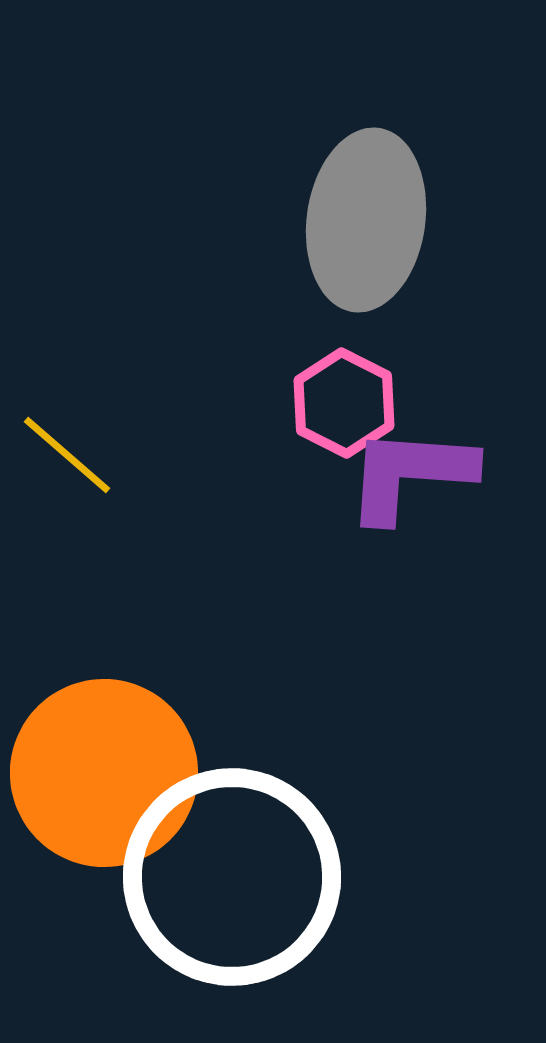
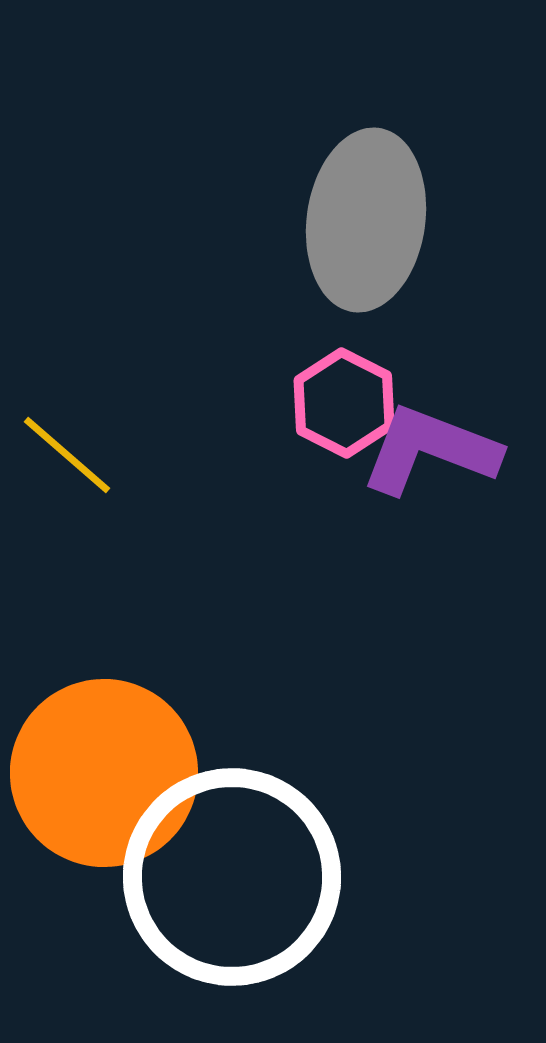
purple L-shape: moved 20 px right, 24 px up; rotated 17 degrees clockwise
